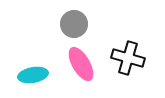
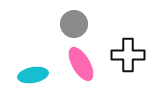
black cross: moved 3 px up; rotated 16 degrees counterclockwise
